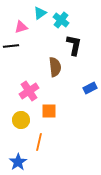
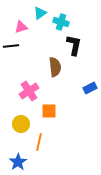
cyan cross: moved 2 px down; rotated 21 degrees counterclockwise
yellow circle: moved 4 px down
